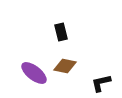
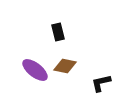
black rectangle: moved 3 px left
purple ellipse: moved 1 px right, 3 px up
